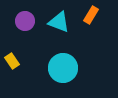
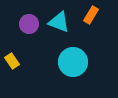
purple circle: moved 4 px right, 3 px down
cyan circle: moved 10 px right, 6 px up
